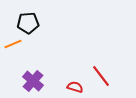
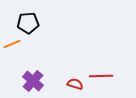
orange line: moved 1 px left
red line: rotated 55 degrees counterclockwise
red semicircle: moved 3 px up
